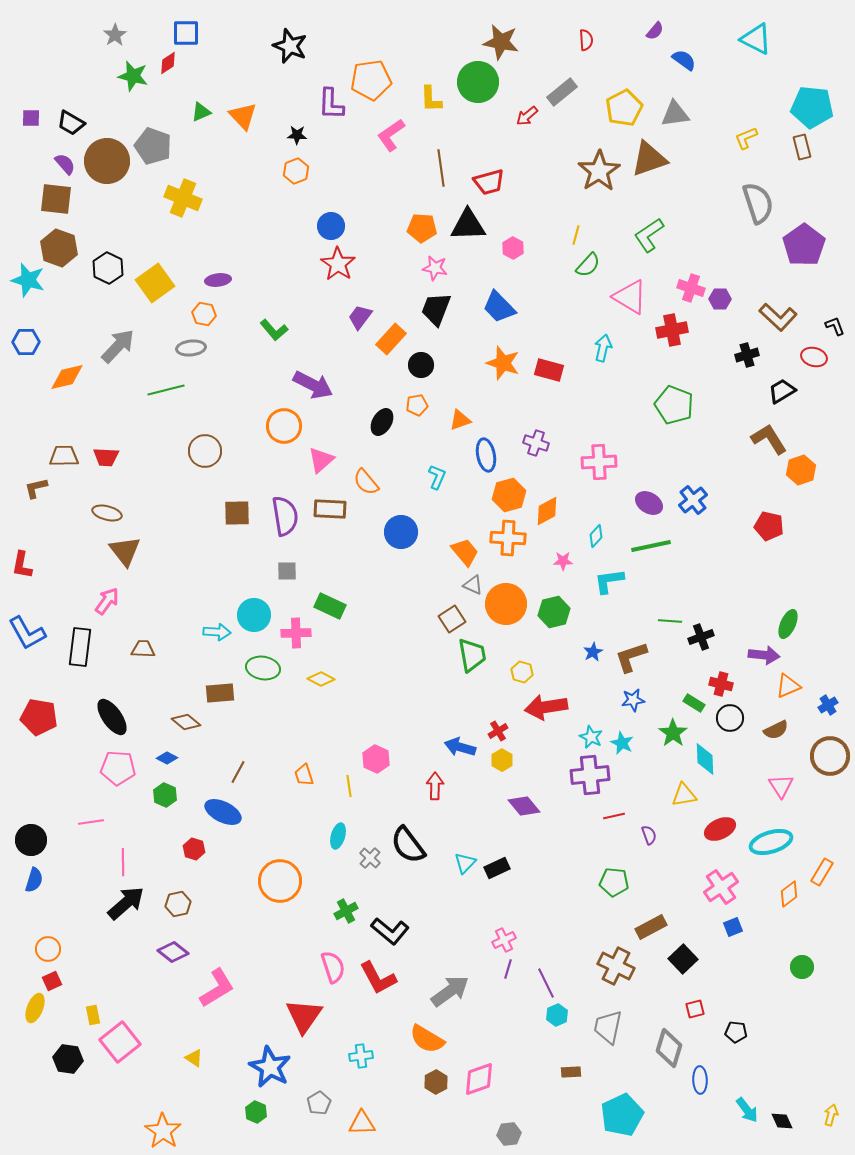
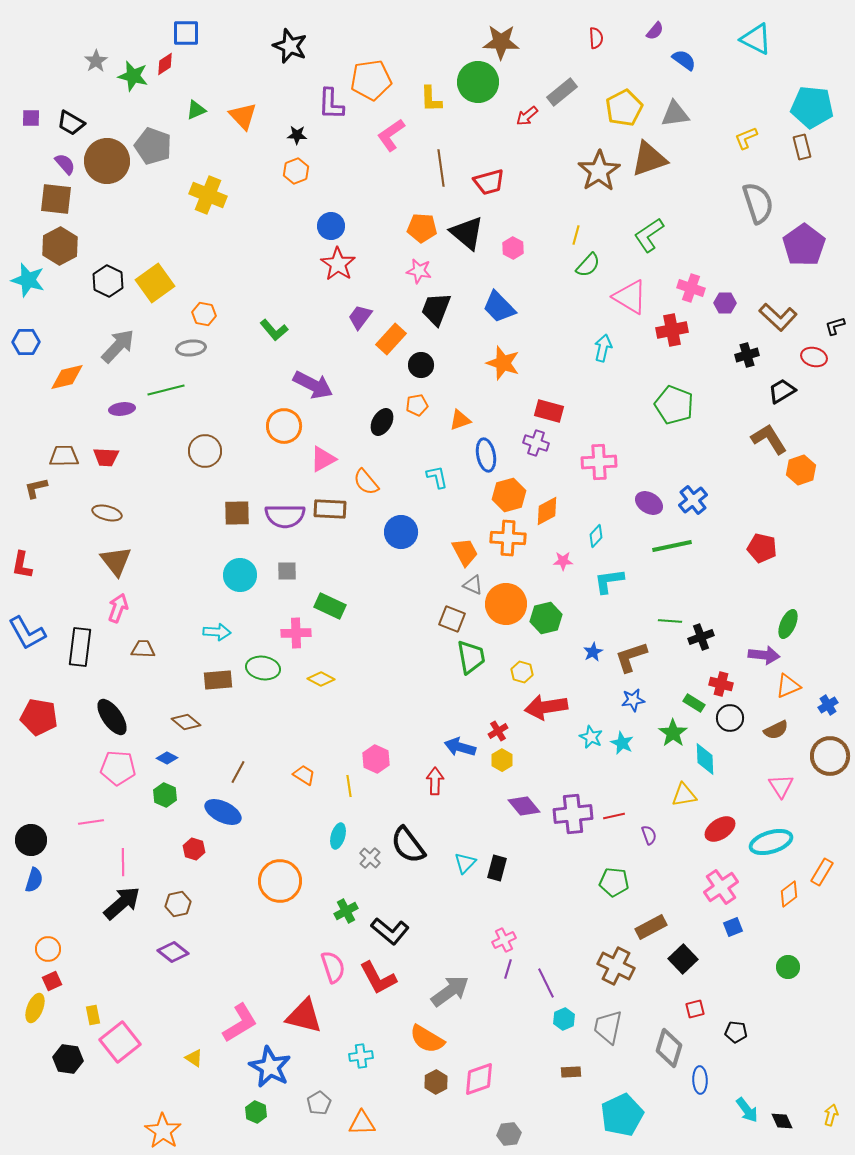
gray star at (115, 35): moved 19 px left, 26 px down
red semicircle at (586, 40): moved 10 px right, 2 px up
brown star at (501, 42): rotated 9 degrees counterclockwise
red diamond at (168, 63): moved 3 px left, 1 px down
green triangle at (201, 112): moved 5 px left, 2 px up
yellow cross at (183, 198): moved 25 px right, 3 px up
black triangle at (468, 225): moved 1 px left, 8 px down; rotated 42 degrees clockwise
brown hexagon at (59, 248): moved 1 px right, 2 px up; rotated 12 degrees clockwise
black hexagon at (108, 268): moved 13 px down
pink star at (435, 268): moved 16 px left, 3 px down
purple ellipse at (218, 280): moved 96 px left, 129 px down
purple hexagon at (720, 299): moved 5 px right, 4 px down
black L-shape at (835, 326): rotated 85 degrees counterclockwise
red rectangle at (549, 370): moved 41 px down
pink triangle at (321, 460): moved 2 px right, 1 px up; rotated 12 degrees clockwise
cyan L-shape at (437, 477): rotated 35 degrees counterclockwise
purple semicircle at (285, 516): rotated 99 degrees clockwise
red pentagon at (769, 526): moved 7 px left, 22 px down
green line at (651, 546): moved 21 px right
brown triangle at (125, 551): moved 9 px left, 10 px down
orange trapezoid at (465, 552): rotated 12 degrees clockwise
pink arrow at (107, 601): moved 11 px right, 7 px down; rotated 16 degrees counterclockwise
green hexagon at (554, 612): moved 8 px left, 6 px down
cyan circle at (254, 615): moved 14 px left, 40 px up
brown square at (452, 619): rotated 36 degrees counterclockwise
green trapezoid at (472, 655): moved 1 px left, 2 px down
brown rectangle at (220, 693): moved 2 px left, 13 px up
orange trapezoid at (304, 775): rotated 140 degrees clockwise
purple cross at (590, 775): moved 17 px left, 39 px down
red arrow at (435, 786): moved 5 px up
red ellipse at (720, 829): rotated 8 degrees counterclockwise
black rectangle at (497, 868): rotated 50 degrees counterclockwise
black arrow at (126, 903): moved 4 px left
green circle at (802, 967): moved 14 px left
pink L-shape at (217, 988): moved 23 px right, 35 px down
cyan hexagon at (557, 1015): moved 7 px right, 4 px down
red triangle at (304, 1016): rotated 51 degrees counterclockwise
